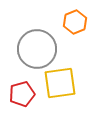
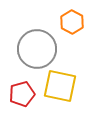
orange hexagon: moved 3 px left; rotated 10 degrees counterclockwise
yellow square: moved 3 px down; rotated 20 degrees clockwise
